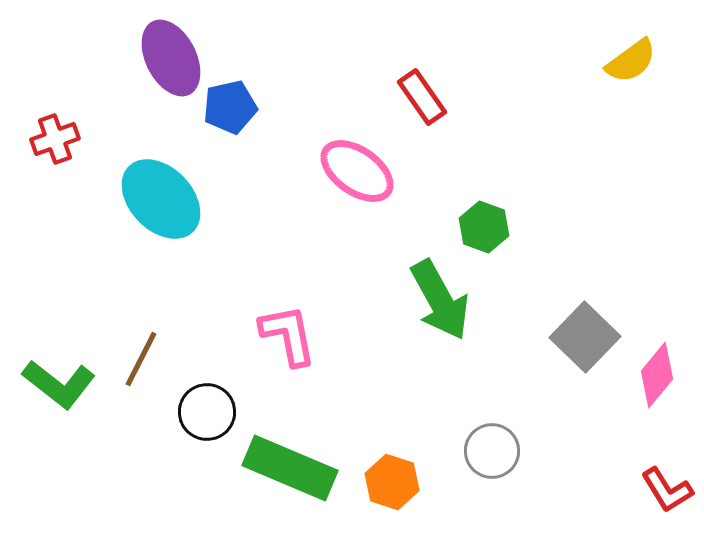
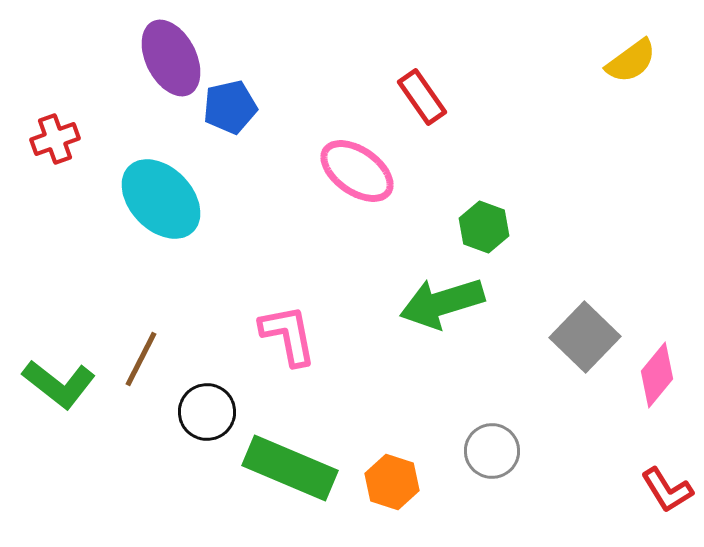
green arrow: moved 2 px right, 3 px down; rotated 102 degrees clockwise
